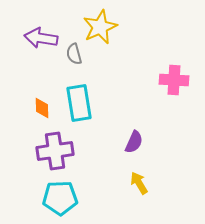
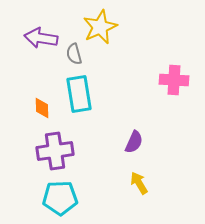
cyan rectangle: moved 9 px up
